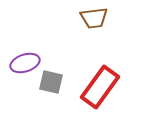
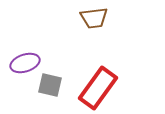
gray square: moved 1 px left, 3 px down
red rectangle: moved 2 px left, 1 px down
